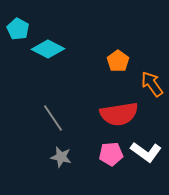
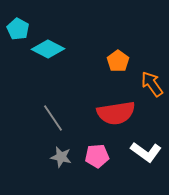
red semicircle: moved 3 px left, 1 px up
pink pentagon: moved 14 px left, 2 px down
